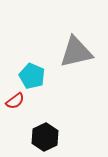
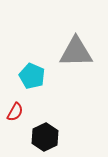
gray triangle: rotated 12 degrees clockwise
red semicircle: moved 11 px down; rotated 24 degrees counterclockwise
